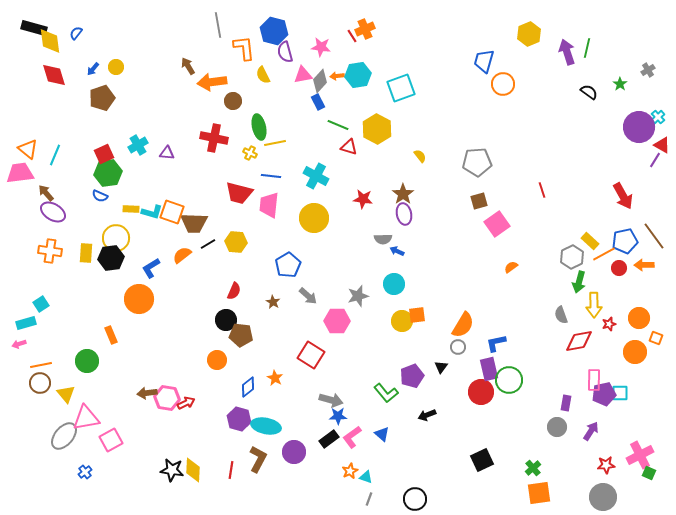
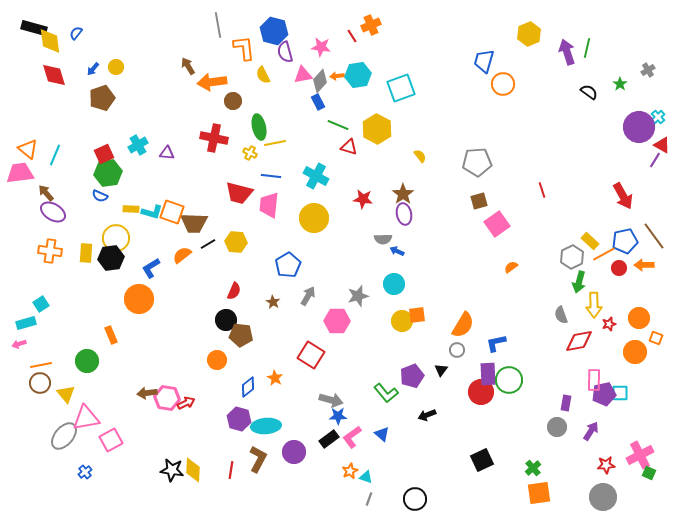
orange cross at (365, 29): moved 6 px right, 4 px up
gray arrow at (308, 296): rotated 102 degrees counterclockwise
gray circle at (458, 347): moved 1 px left, 3 px down
black triangle at (441, 367): moved 3 px down
purple rectangle at (489, 369): moved 1 px left, 5 px down; rotated 10 degrees clockwise
cyan ellipse at (266, 426): rotated 16 degrees counterclockwise
